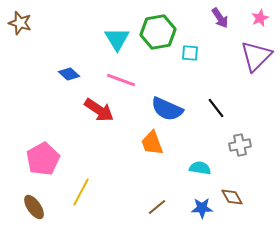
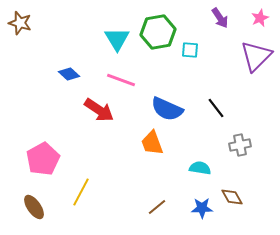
cyan square: moved 3 px up
